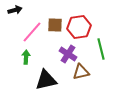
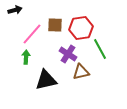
red hexagon: moved 2 px right, 1 px down
pink line: moved 2 px down
green line: moved 1 px left; rotated 15 degrees counterclockwise
